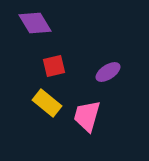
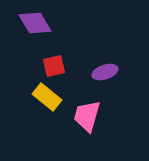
purple ellipse: moved 3 px left; rotated 15 degrees clockwise
yellow rectangle: moved 6 px up
